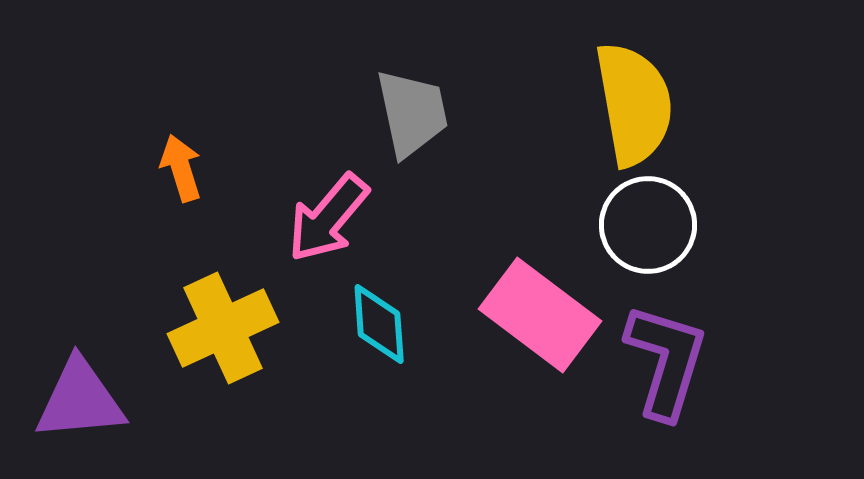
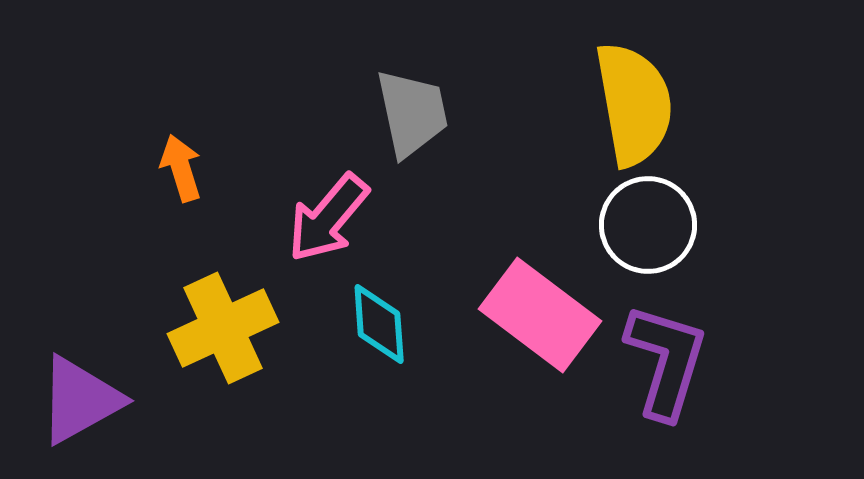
purple triangle: rotated 24 degrees counterclockwise
